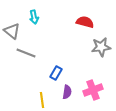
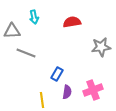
red semicircle: moved 13 px left; rotated 24 degrees counterclockwise
gray triangle: rotated 42 degrees counterclockwise
blue rectangle: moved 1 px right, 1 px down
